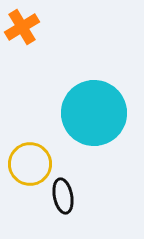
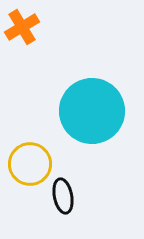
cyan circle: moved 2 px left, 2 px up
